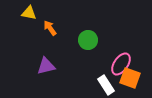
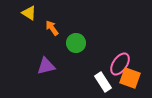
yellow triangle: rotated 21 degrees clockwise
orange arrow: moved 2 px right
green circle: moved 12 px left, 3 px down
pink ellipse: moved 1 px left
white rectangle: moved 3 px left, 3 px up
